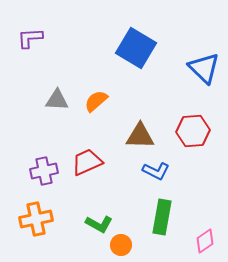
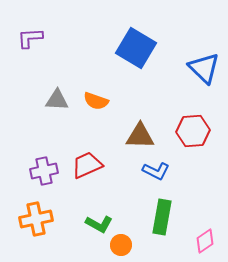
orange semicircle: rotated 120 degrees counterclockwise
red trapezoid: moved 3 px down
